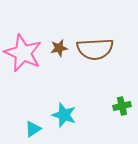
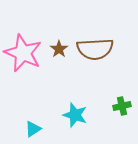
brown star: moved 1 px down; rotated 24 degrees counterclockwise
cyan star: moved 11 px right
